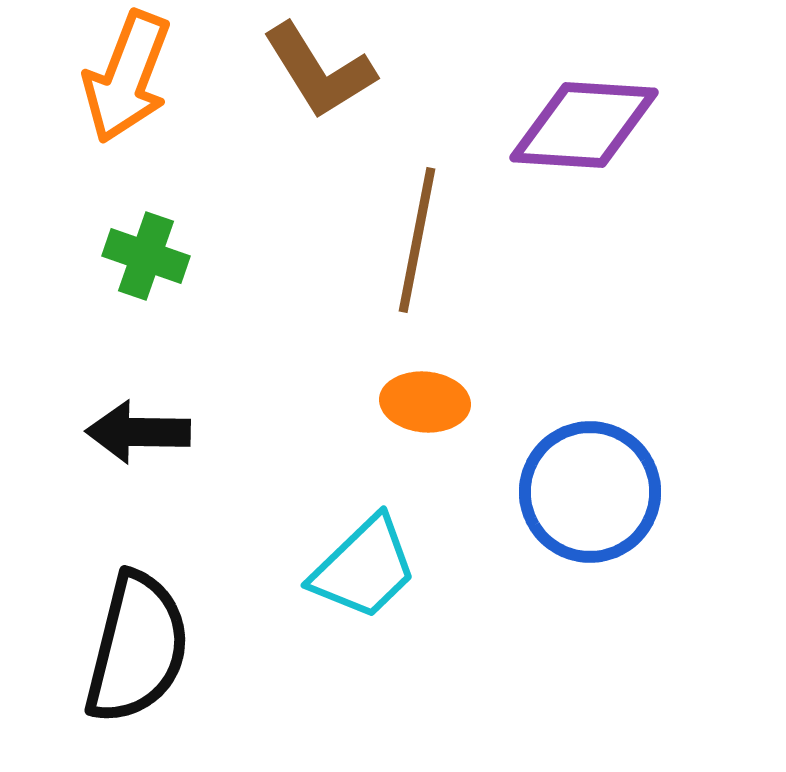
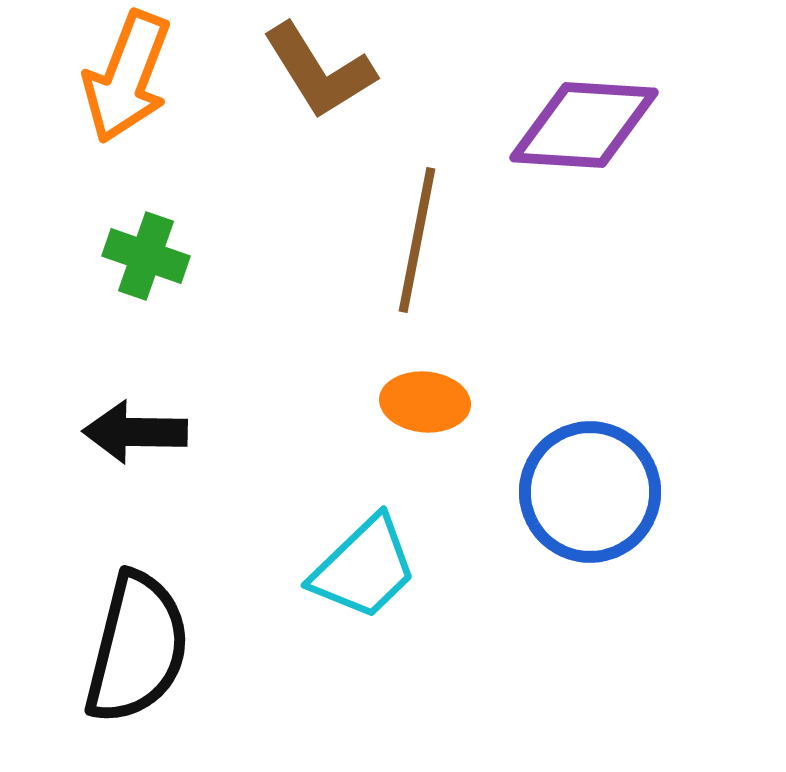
black arrow: moved 3 px left
